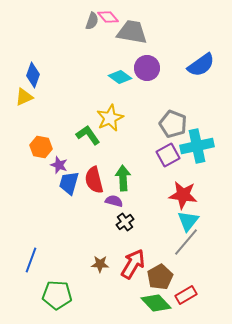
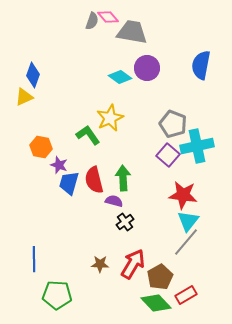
blue semicircle: rotated 136 degrees clockwise
purple square: rotated 20 degrees counterclockwise
blue line: moved 3 px right, 1 px up; rotated 20 degrees counterclockwise
